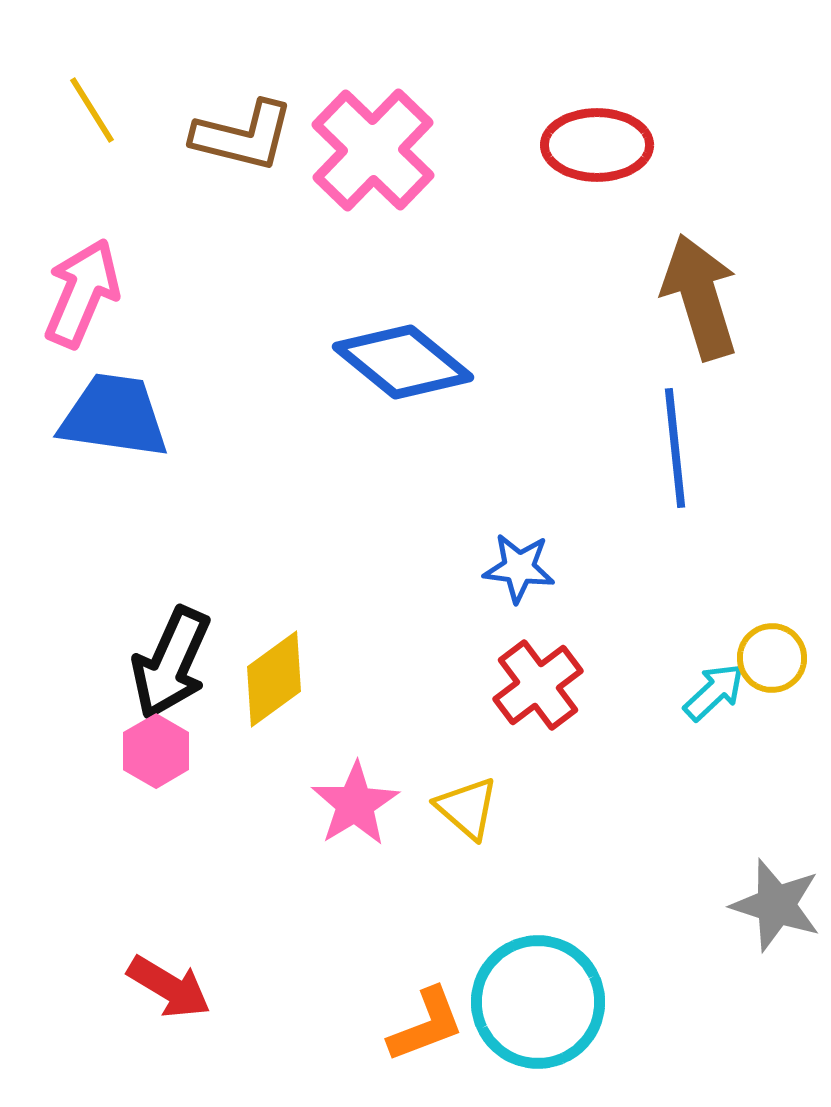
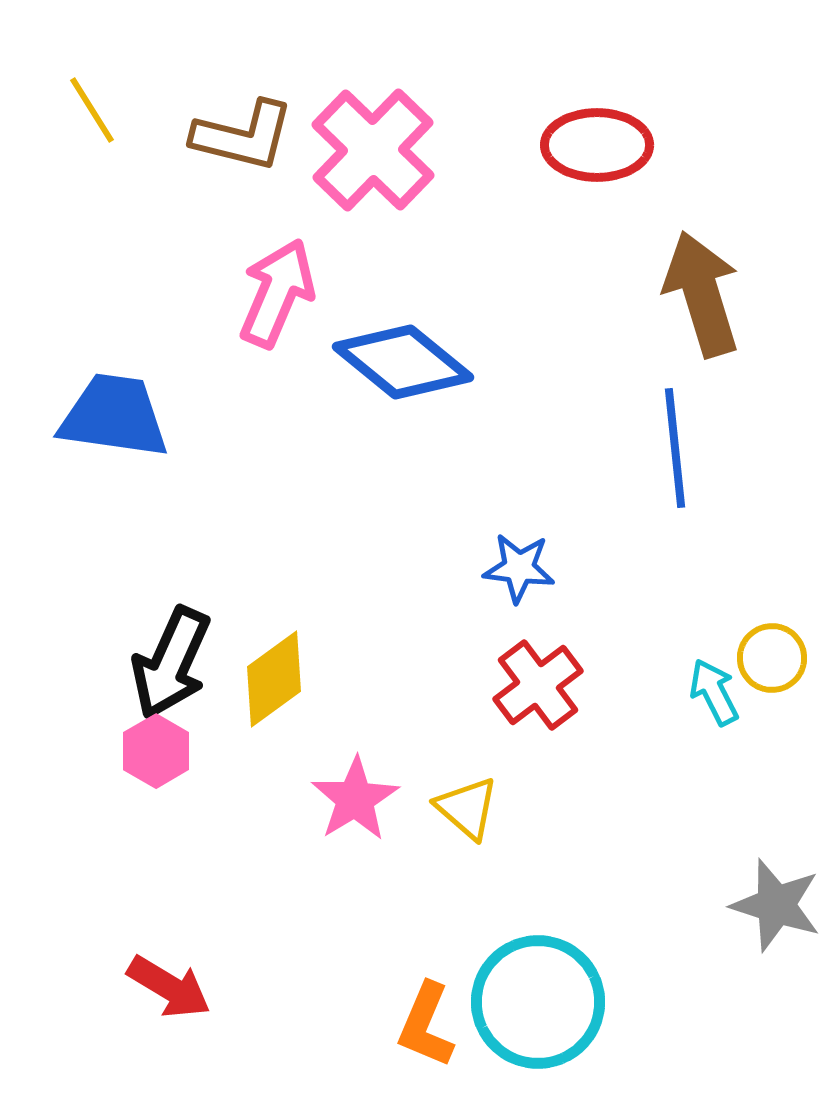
pink arrow: moved 195 px right
brown arrow: moved 2 px right, 3 px up
cyan arrow: rotated 74 degrees counterclockwise
pink star: moved 5 px up
orange L-shape: rotated 134 degrees clockwise
